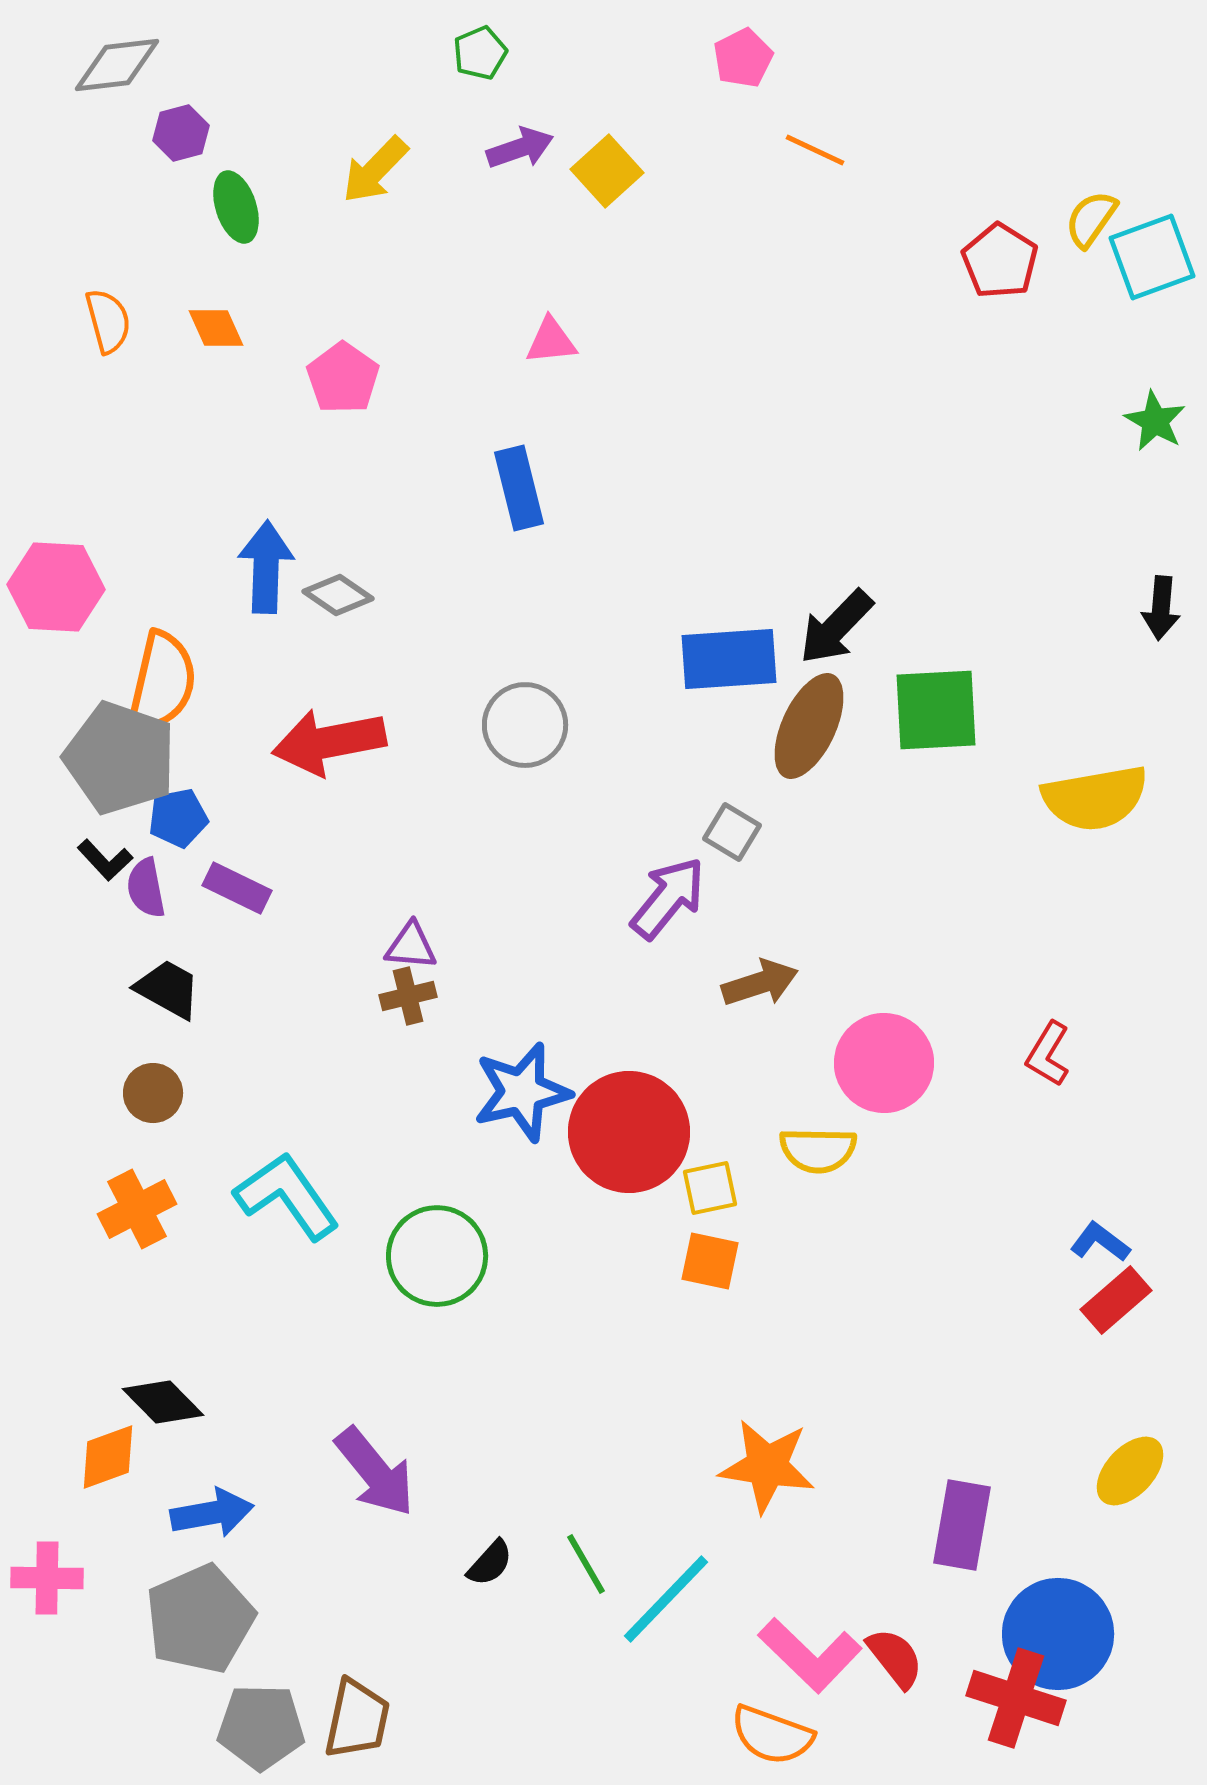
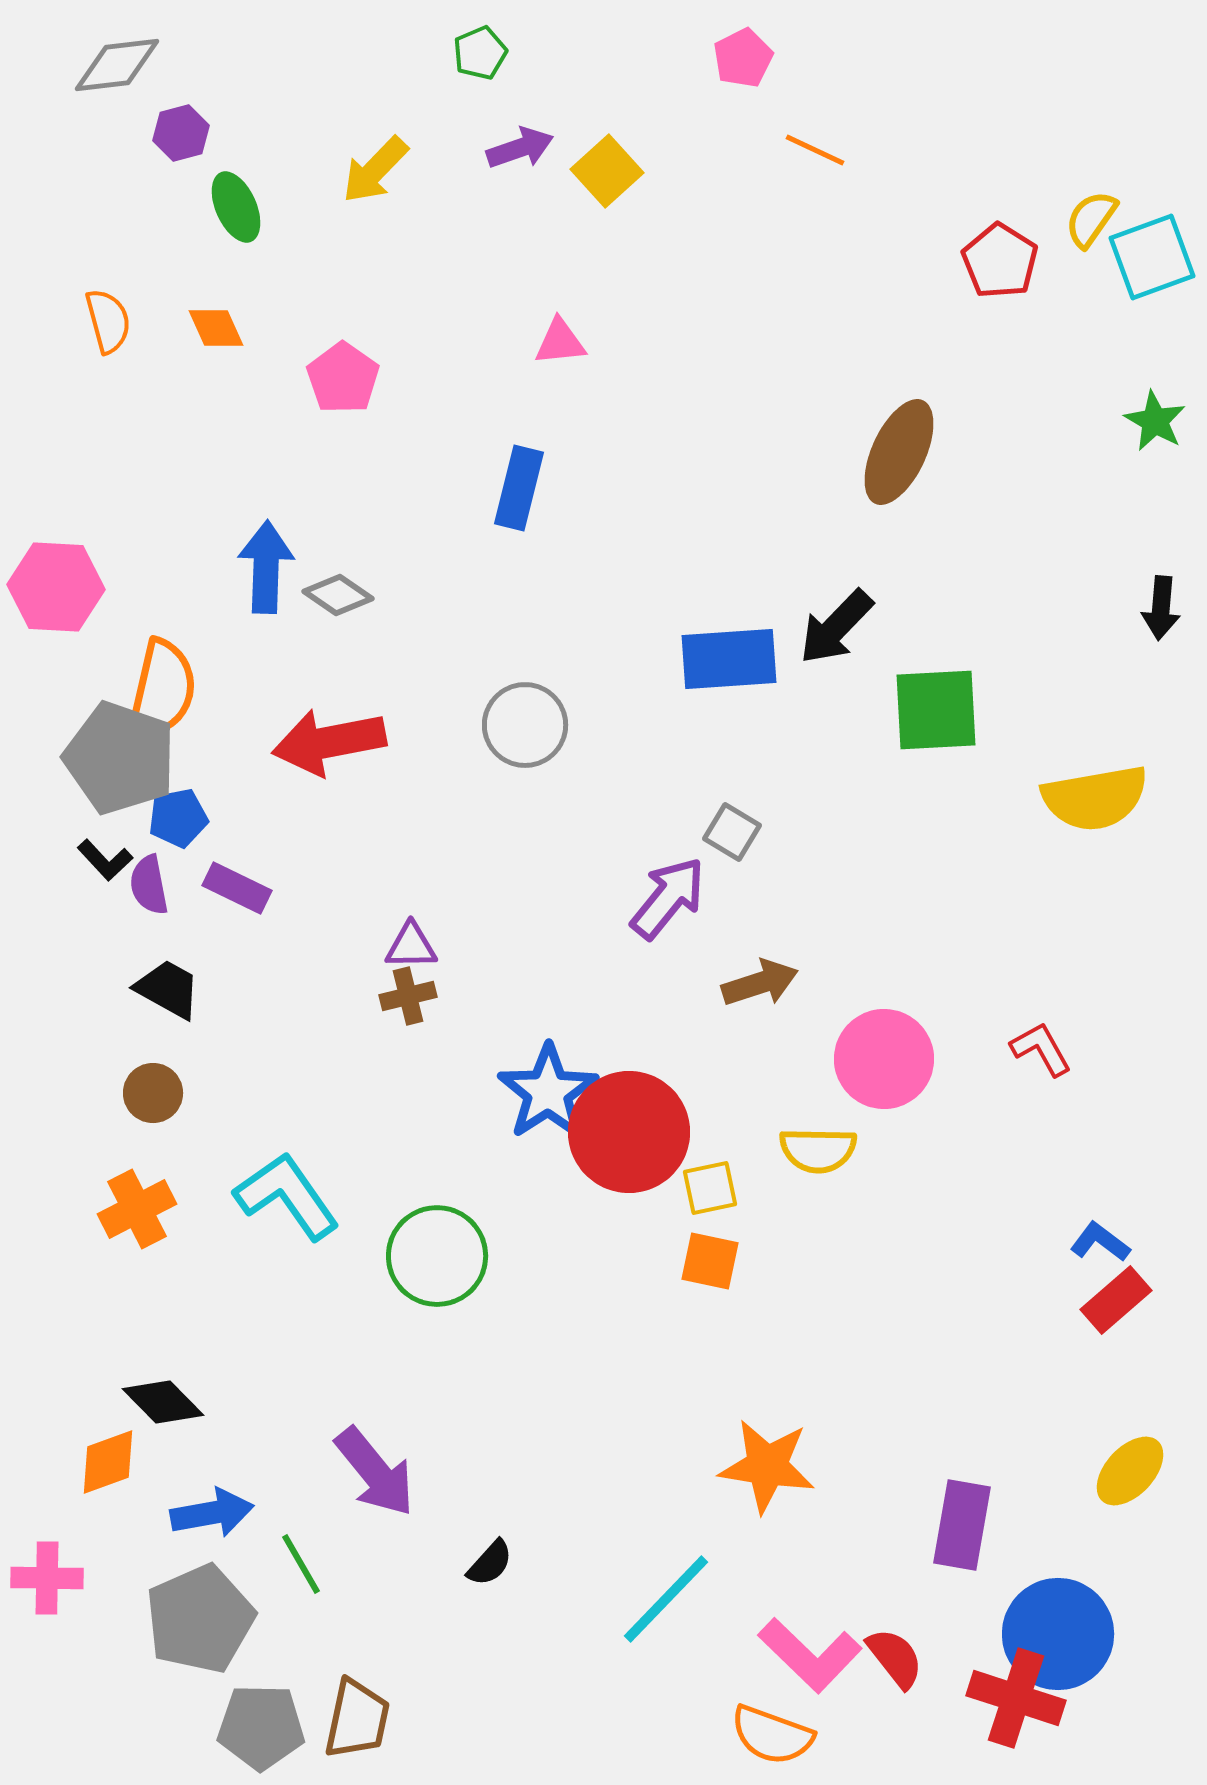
green ellipse at (236, 207): rotated 6 degrees counterclockwise
pink triangle at (551, 341): moved 9 px right, 1 px down
blue rectangle at (519, 488): rotated 28 degrees clockwise
orange semicircle at (162, 682): moved 8 px down
brown ellipse at (809, 726): moved 90 px right, 274 px up
purple semicircle at (146, 888): moved 3 px right, 3 px up
purple triangle at (411, 946): rotated 6 degrees counterclockwise
red L-shape at (1048, 1054): moved 7 px left, 5 px up; rotated 120 degrees clockwise
pink circle at (884, 1063): moved 4 px up
blue star at (522, 1092): moved 26 px right; rotated 20 degrees counterclockwise
orange diamond at (108, 1457): moved 5 px down
green line at (586, 1564): moved 285 px left
